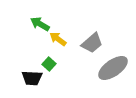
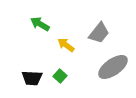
yellow arrow: moved 8 px right, 6 px down
gray trapezoid: moved 7 px right, 10 px up; rotated 10 degrees counterclockwise
green square: moved 11 px right, 12 px down
gray ellipse: moved 1 px up
